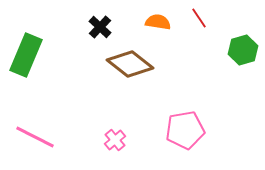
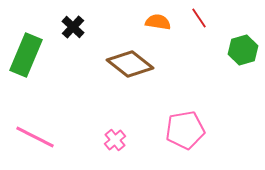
black cross: moved 27 px left
